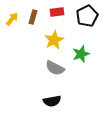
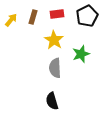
red rectangle: moved 2 px down
yellow arrow: moved 1 px left, 1 px down
yellow star: rotated 12 degrees counterclockwise
gray semicircle: rotated 60 degrees clockwise
black semicircle: rotated 84 degrees clockwise
